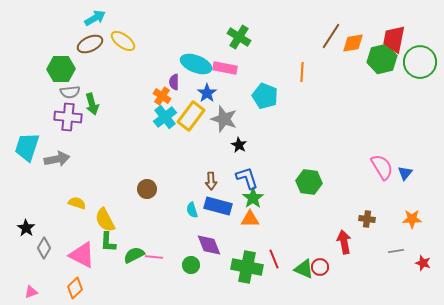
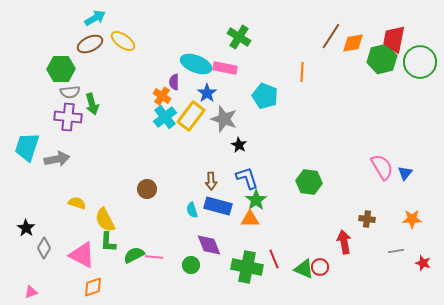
green star at (253, 198): moved 3 px right, 2 px down
orange diamond at (75, 288): moved 18 px right, 1 px up; rotated 25 degrees clockwise
